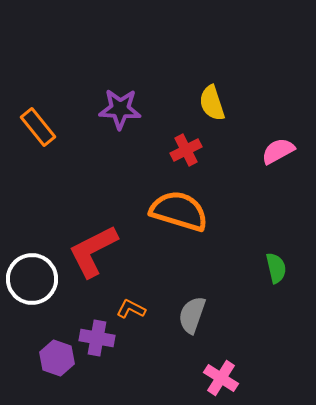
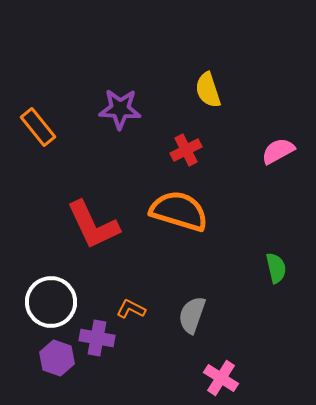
yellow semicircle: moved 4 px left, 13 px up
red L-shape: moved 26 px up; rotated 88 degrees counterclockwise
white circle: moved 19 px right, 23 px down
